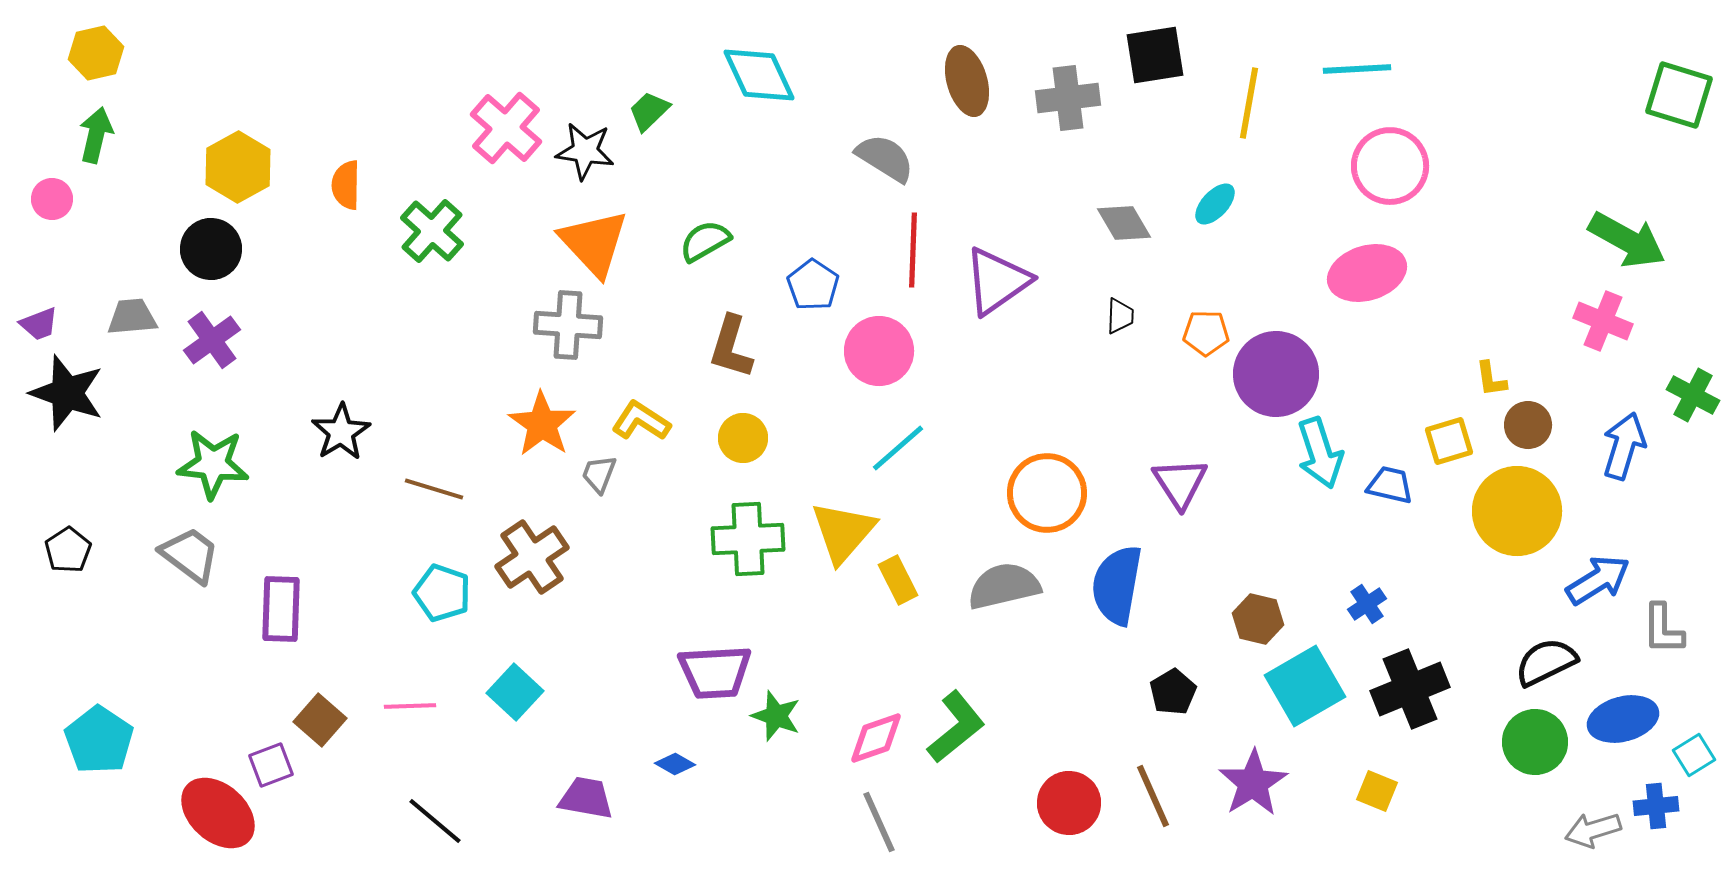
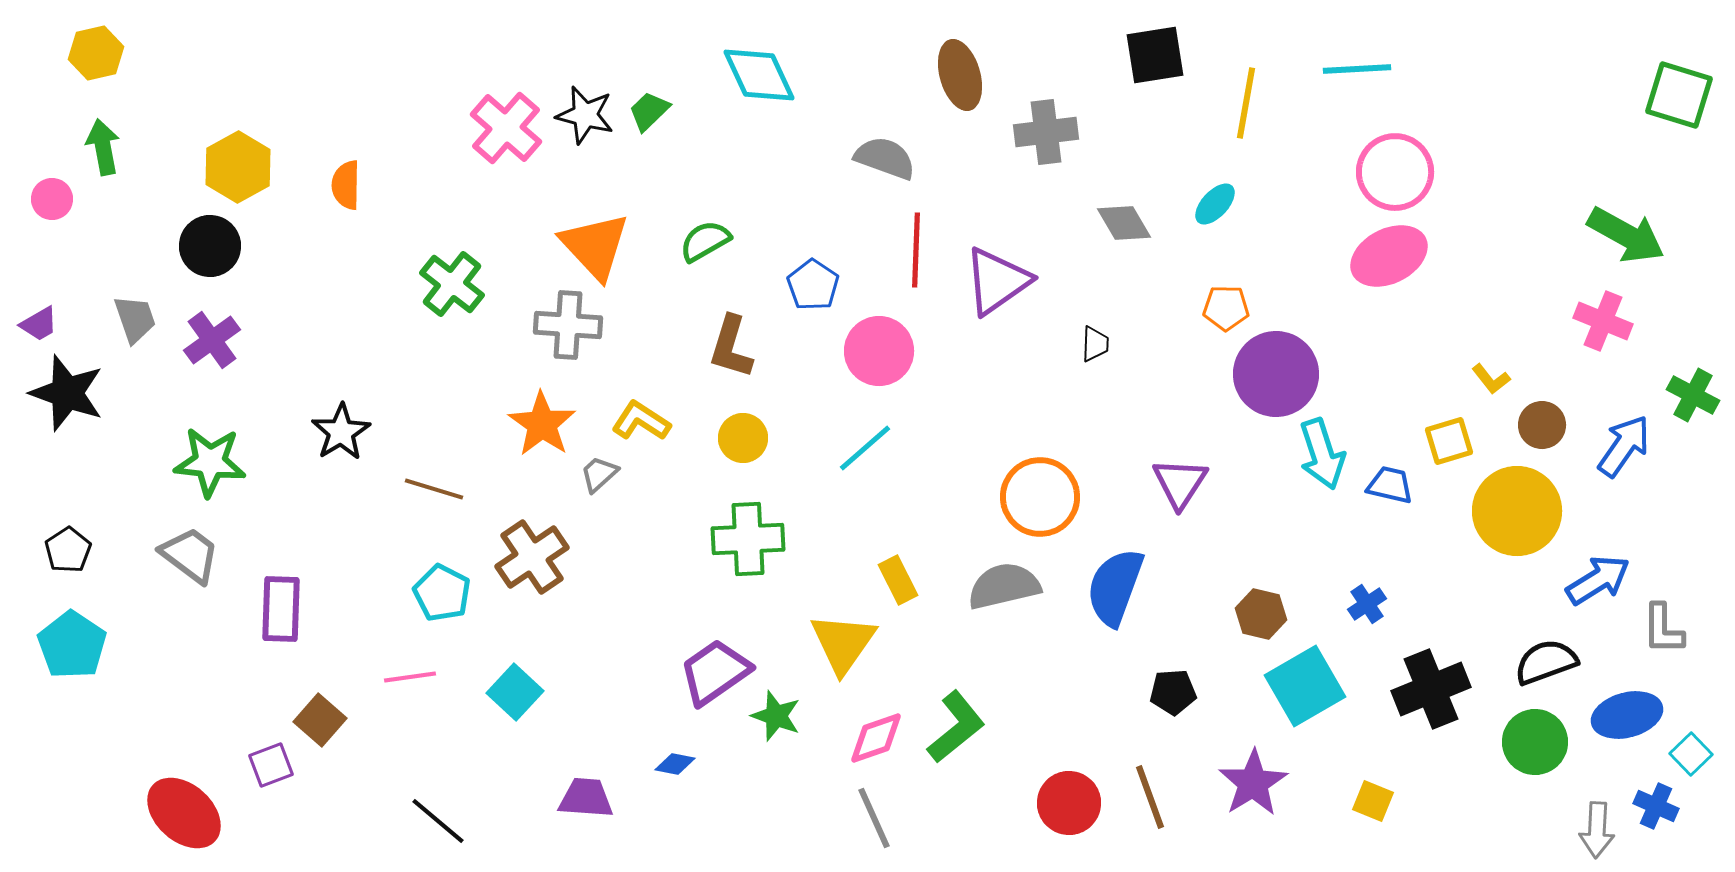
brown ellipse at (967, 81): moved 7 px left, 6 px up
gray cross at (1068, 98): moved 22 px left, 34 px down
yellow line at (1249, 103): moved 3 px left
green arrow at (96, 135): moved 7 px right, 12 px down; rotated 24 degrees counterclockwise
black star at (585, 151): moved 36 px up; rotated 6 degrees clockwise
gray semicircle at (885, 158): rotated 12 degrees counterclockwise
pink circle at (1390, 166): moved 5 px right, 6 px down
green cross at (432, 231): moved 20 px right, 53 px down; rotated 4 degrees counterclockwise
green arrow at (1627, 240): moved 1 px left, 5 px up
orange triangle at (594, 243): moved 1 px right, 3 px down
black circle at (211, 249): moved 1 px left, 3 px up
red line at (913, 250): moved 3 px right
pink ellipse at (1367, 273): moved 22 px right, 17 px up; rotated 10 degrees counterclockwise
black trapezoid at (1120, 316): moved 25 px left, 28 px down
gray trapezoid at (132, 317): moved 3 px right, 2 px down; rotated 76 degrees clockwise
purple trapezoid at (39, 324): rotated 9 degrees counterclockwise
orange pentagon at (1206, 333): moved 20 px right, 25 px up
yellow L-shape at (1491, 379): rotated 30 degrees counterclockwise
brown circle at (1528, 425): moved 14 px right
blue arrow at (1624, 446): rotated 18 degrees clockwise
cyan line at (898, 448): moved 33 px left
cyan arrow at (1320, 453): moved 2 px right, 1 px down
green star at (213, 464): moved 3 px left, 2 px up
gray trapezoid at (599, 474): rotated 27 degrees clockwise
purple triangle at (1180, 483): rotated 6 degrees clockwise
orange circle at (1047, 493): moved 7 px left, 4 px down
yellow triangle at (843, 532): moved 111 px down; rotated 6 degrees counterclockwise
blue semicircle at (1117, 585): moved 2 px left, 2 px down; rotated 10 degrees clockwise
cyan pentagon at (442, 593): rotated 8 degrees clockwise
brown hexagon at (1258, 619): moved 3 px right, 5 px up
black semicircle at (1546, 662): rotated 6 degrees clockwise
purple trapezoid at (715, 672): rotated 148 degrees clockwise
black cross at (1410, 689): moved 21 px right
black pentagon at (1173, 692): rotated 27 degrees clockwise
pink line at (410, 706): moved 29 px up; rotated 6 degrees counterclockwise
blue ellipse at (1623, 719): moved 4 px right, 4 px up
cyan pentagon at (99, 740): moved 27 px left, 95 px up
cyan square at (1694, 755): moved 3 px left, 1 px up; rotated 12 degrees counterclockwise
blue diamond at (675, 764): rotated 18 degrees counterclockwise
yellow square at (1377, 791): moved 4 px left, 10 px down
brown line at (1153, 796): moved 3 px left, 1 px down; rotated 4 degrees clockwise
purple trapezoid at (586, 798): rotated 6 degrees counterclockwise
blue cross at (1656, 806): rotated 30 degrees clockwise
red ellipse at (218, 813): moved 34 px left
black line at (435, 821): moved 3 px right
gray line at (879, 822): moved 5 px left, 4 px up
gray arrow at (1593, 830): moved 4 px right; rotated 70 degrees counterclockwise
